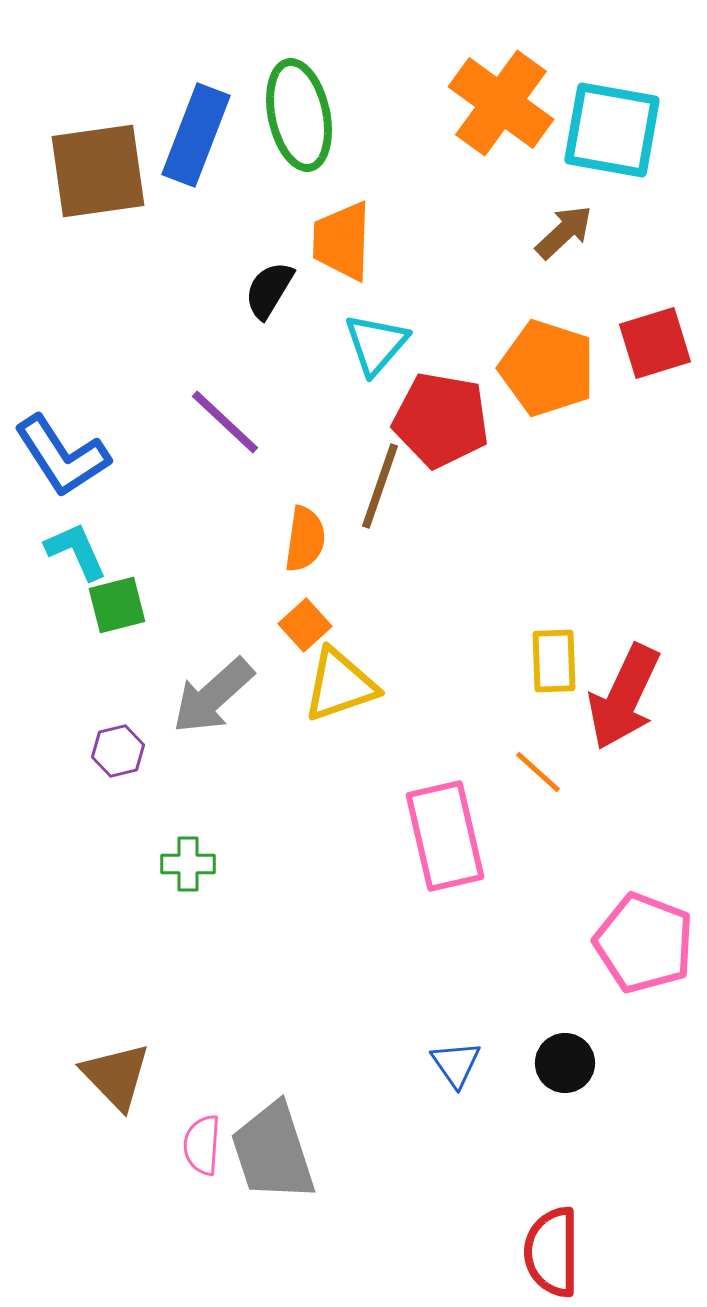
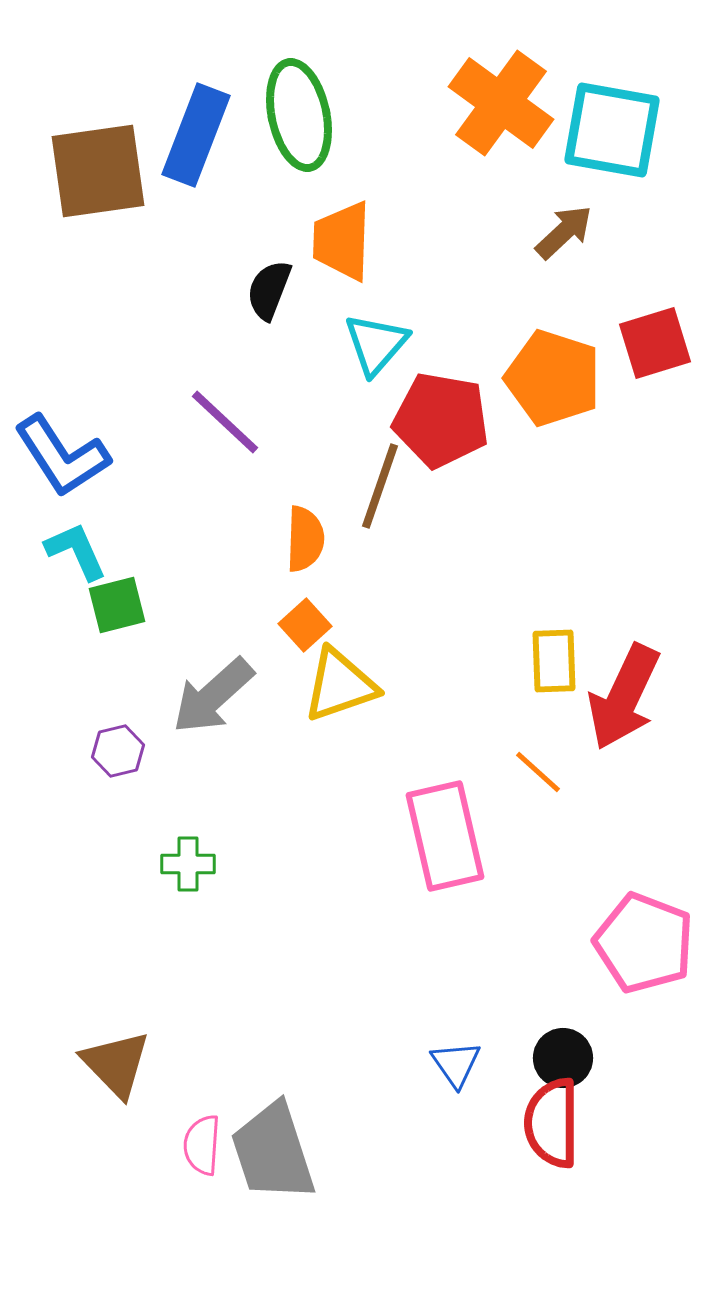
black semicircle: rotated 10 degrees counterclockwise
orange pentagon: moved 6 px right, 10 px down
orange semicircle: rotated 6 degrees counterclockwise
black circle: moved 2 px left, 5 px up
brown triangle: moved 12 px up
red semicircle: moved 129 px up
